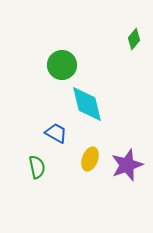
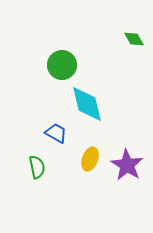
green diamond: rotated 70 degrees counterclockwise
purple star: rotated 20 degrees counterclockwise
